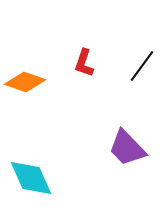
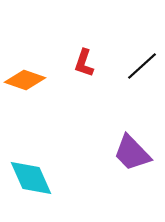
black line: rotated 12 degrees clockwise
orange diamond: moved 2 px up
purple trapezoid: moved 5 px right, 5 px down
